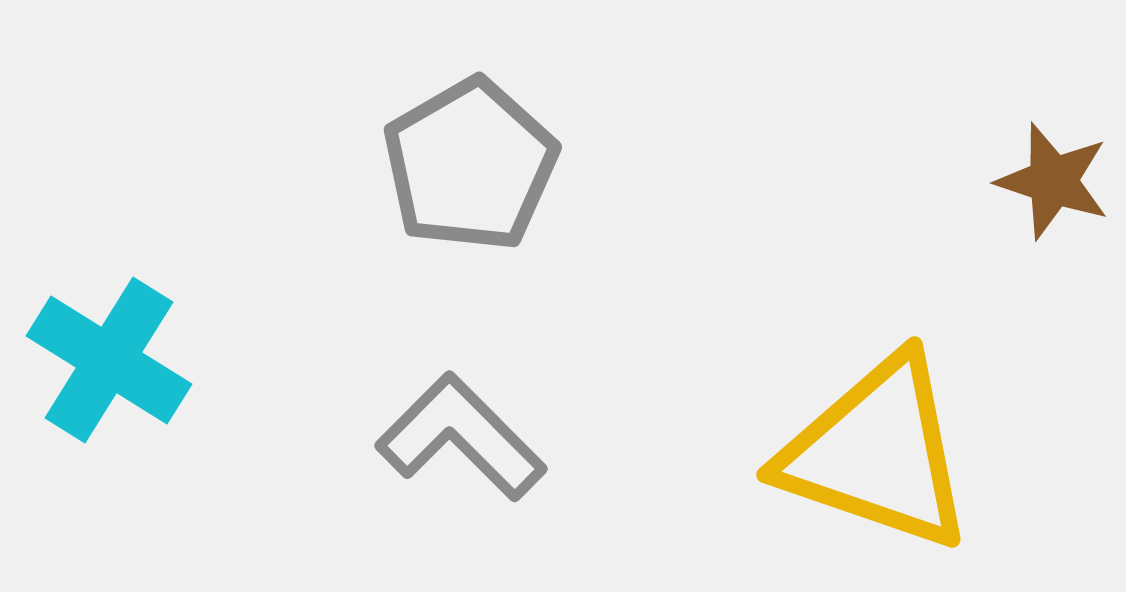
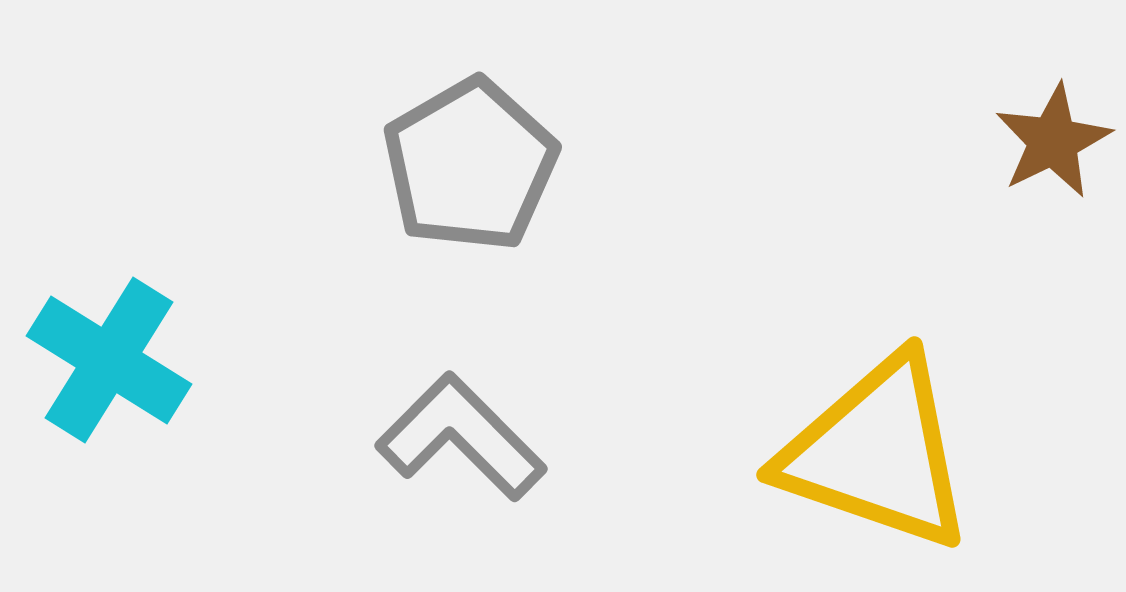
brown star: moved 40 px up; rotated 28 degrees clockwise
